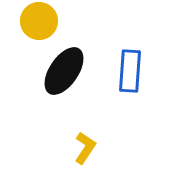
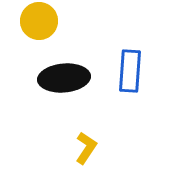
black ellipse: moved 7 px down; rotated 51 degrees clockwise
yellow L-shape: moved 1 px right
